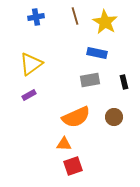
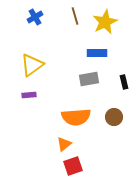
blue cross: moved 1 px left; rotated 21 degrees counterclockwise
yellow star: rotated 15 degrees clockwise
blue rectangle: rotated 12 degrees counterclockwise
yellow triangle: moved 1 px right, 1 px down
gray rectangle: moved 1 px left, 1 px up
purple rectangle: rotated 24 degrees clockwise
orange semicircle: rotated 20 degrees clockwise
orange triangle: rotated 42 degrees counterclockwise
